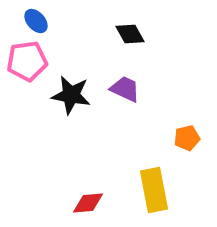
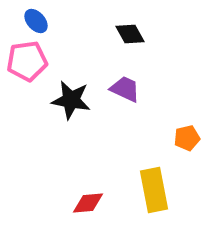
black star: moved 5 px down
